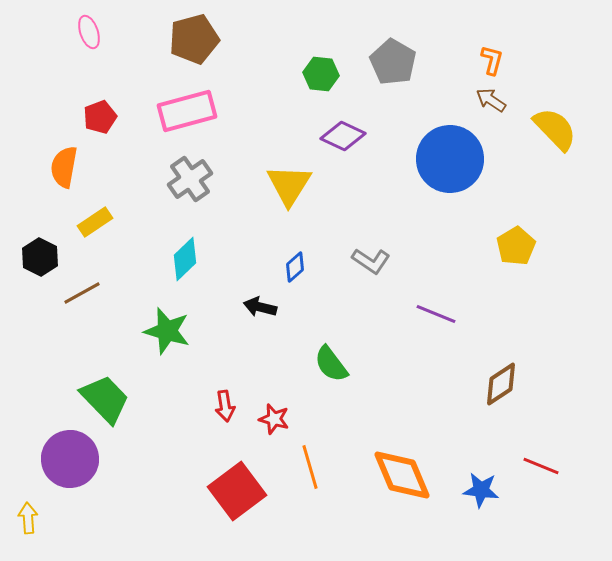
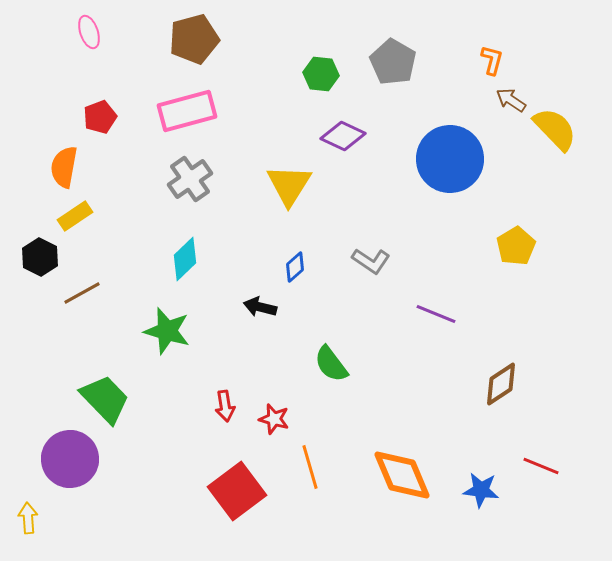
brown arrow: moved 20 px right
yellow rectangle: moved 20 px left, 6 px up
